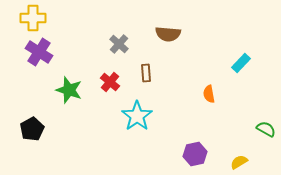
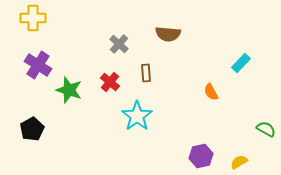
purple cross: moved 1 px left, 13 px down
orange semicircle: moved 2 px right, 2 px up; rotated 18 degrees counterclockwise
purple hexagon: moved 6 px right, 2 px down
